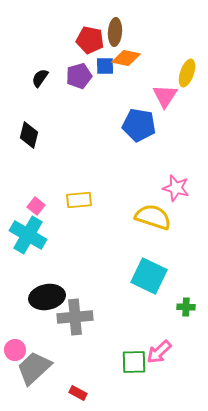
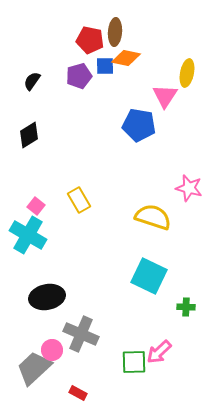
yellow ellipse: rotated 8 degrees counterclockwise
black semicircle: moved 8 px left, 3 px down
black diamond: rotated 44 degrees clockwise
pink star: moved 13 px right
yellow rectangle: rotated 65 degrees clockwise
gray cross: moved 6 px right, 17 px down; rotated 28 degrees clockwise
pink circle: moved 37 px right
